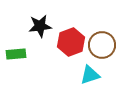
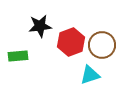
green rectangle: moved 2 px right, 2 px down
